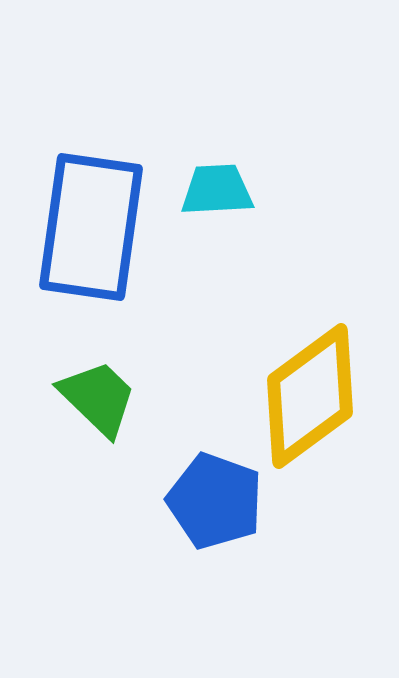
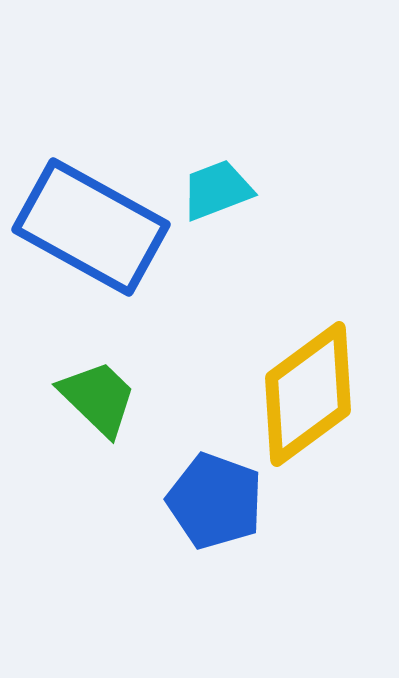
cyan trapezoid: rotated 18 degrees counterclockwise
blue rectangle: rotated 69 degrees counterclockwise
yellow diamond: moved 2 px left, 2 px up
